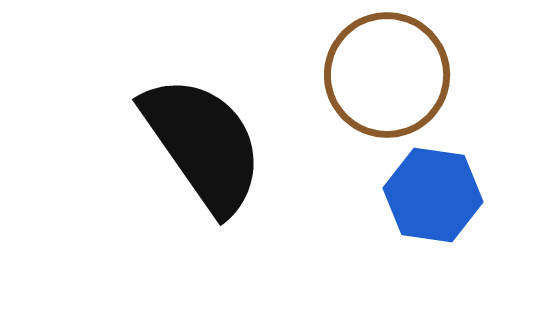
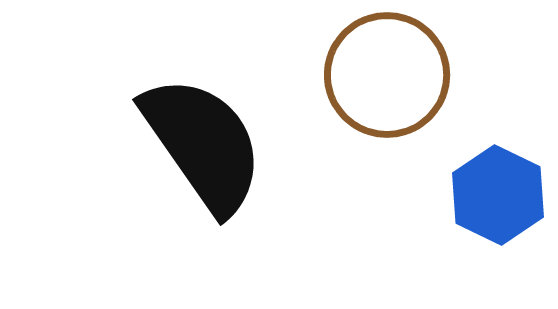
blue hexagon: moved 65 px right; rotated 18 degrees clockwise
